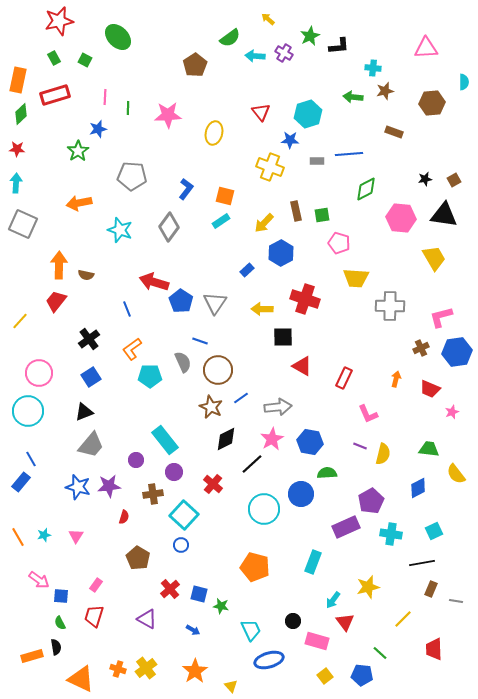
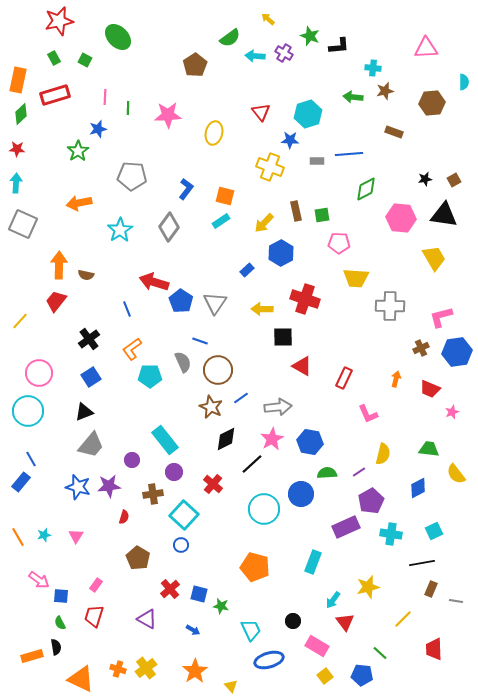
green star at (310, 36): rotated 24 degrees counterclockwise
cyan star at (120, 230): rotated 20 degrees clockwise
pink pentagon at (339, 243): rotated 15 degrees counterclockwise
purple line at (360, 446): moved 1 px left, 26 px down; rotated 56 degrees counterclockwise
purple circle at (136, 460): moved 4 px left
pink rectangle at (317, 641): moved 5 px down; rotated 15 degrees clockwise
